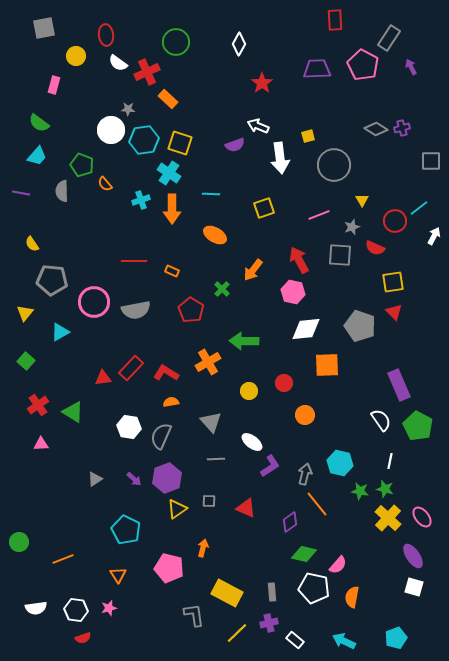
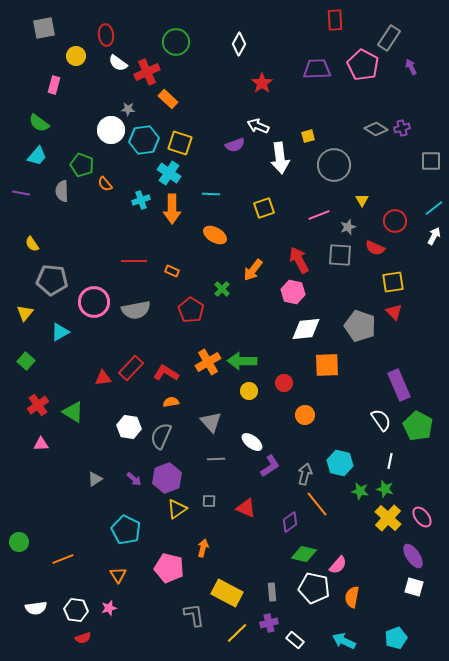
cyan line at (419, 208): moved 15 px right
gray star at (352, 227): moved 4 px left
green arrow at (244, 341): moved 2 px left, 20 px down
